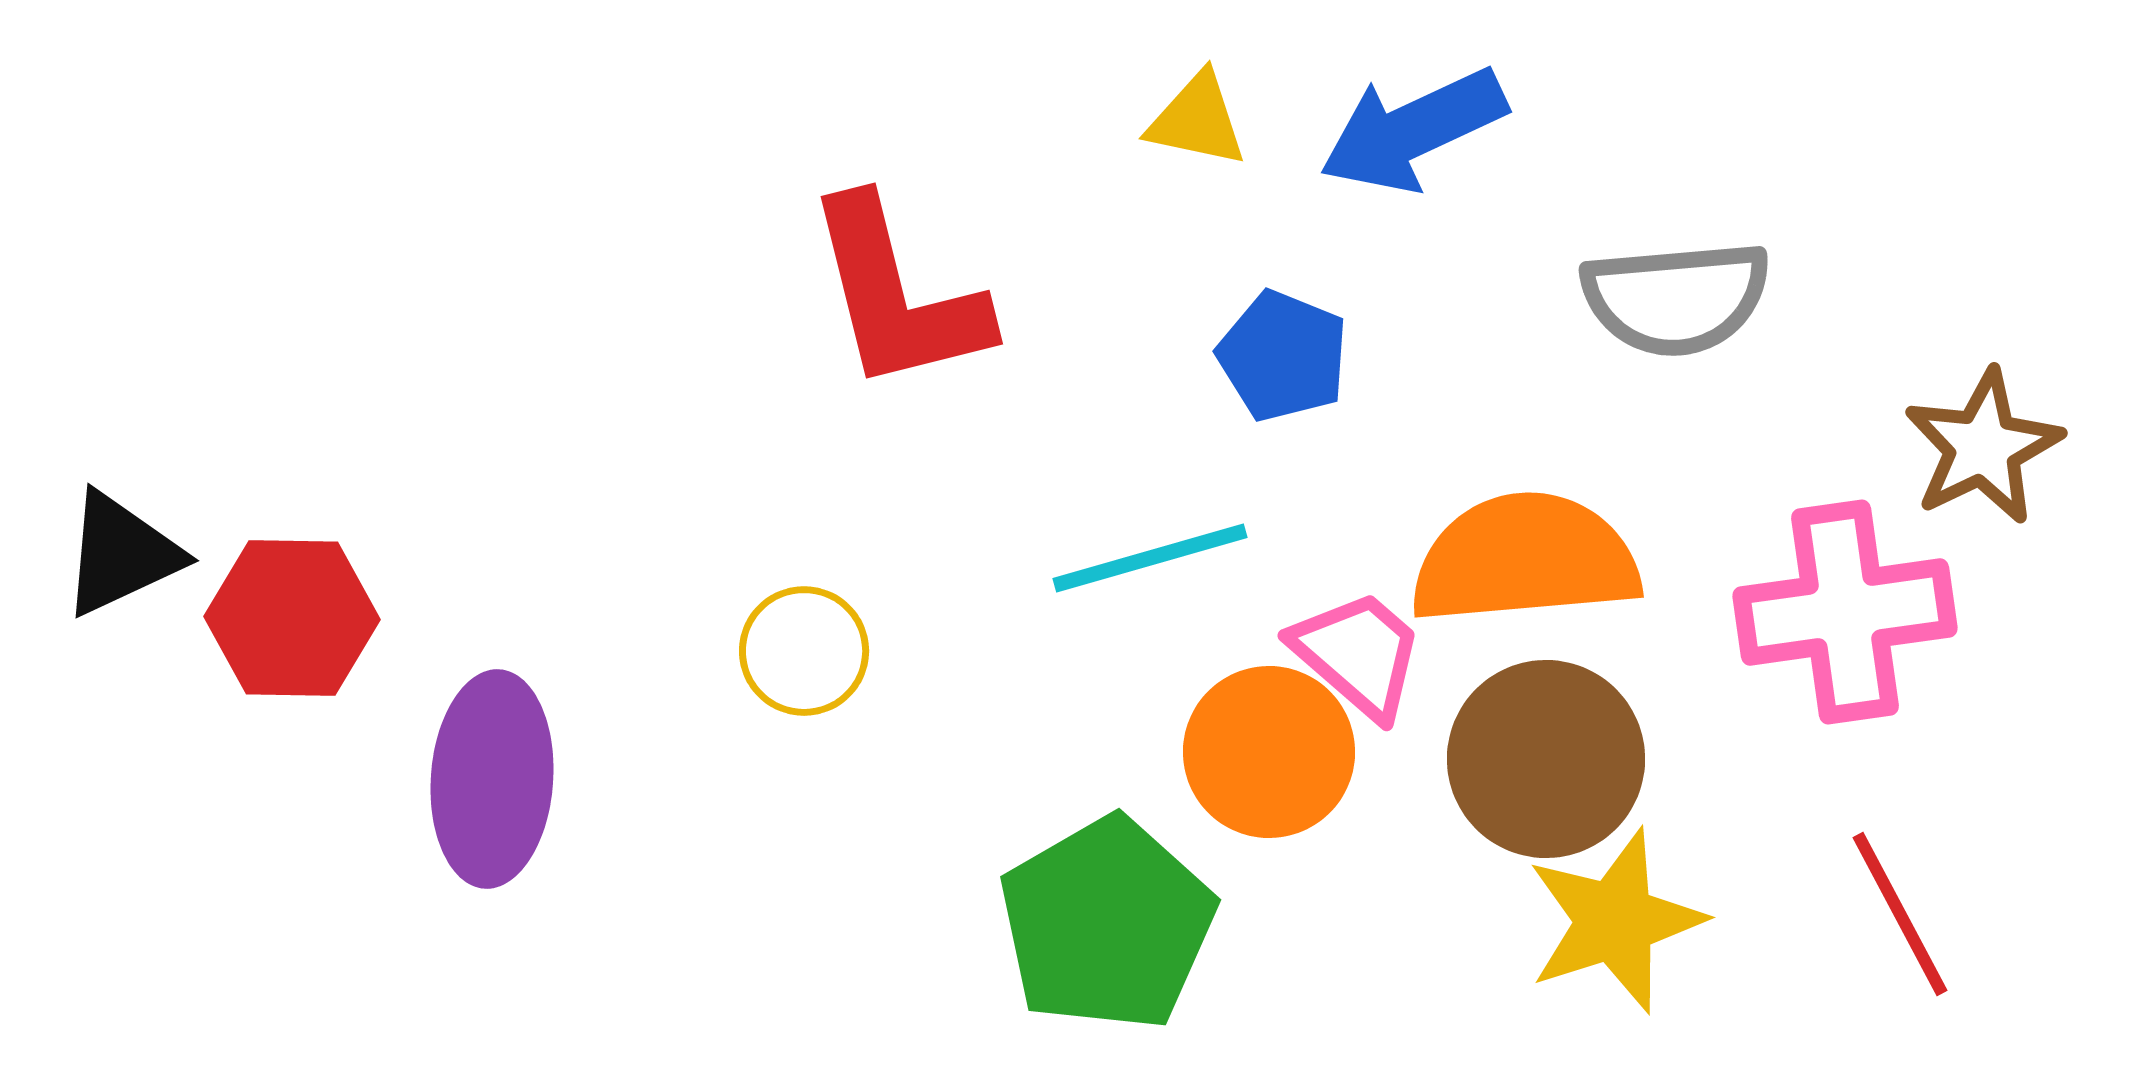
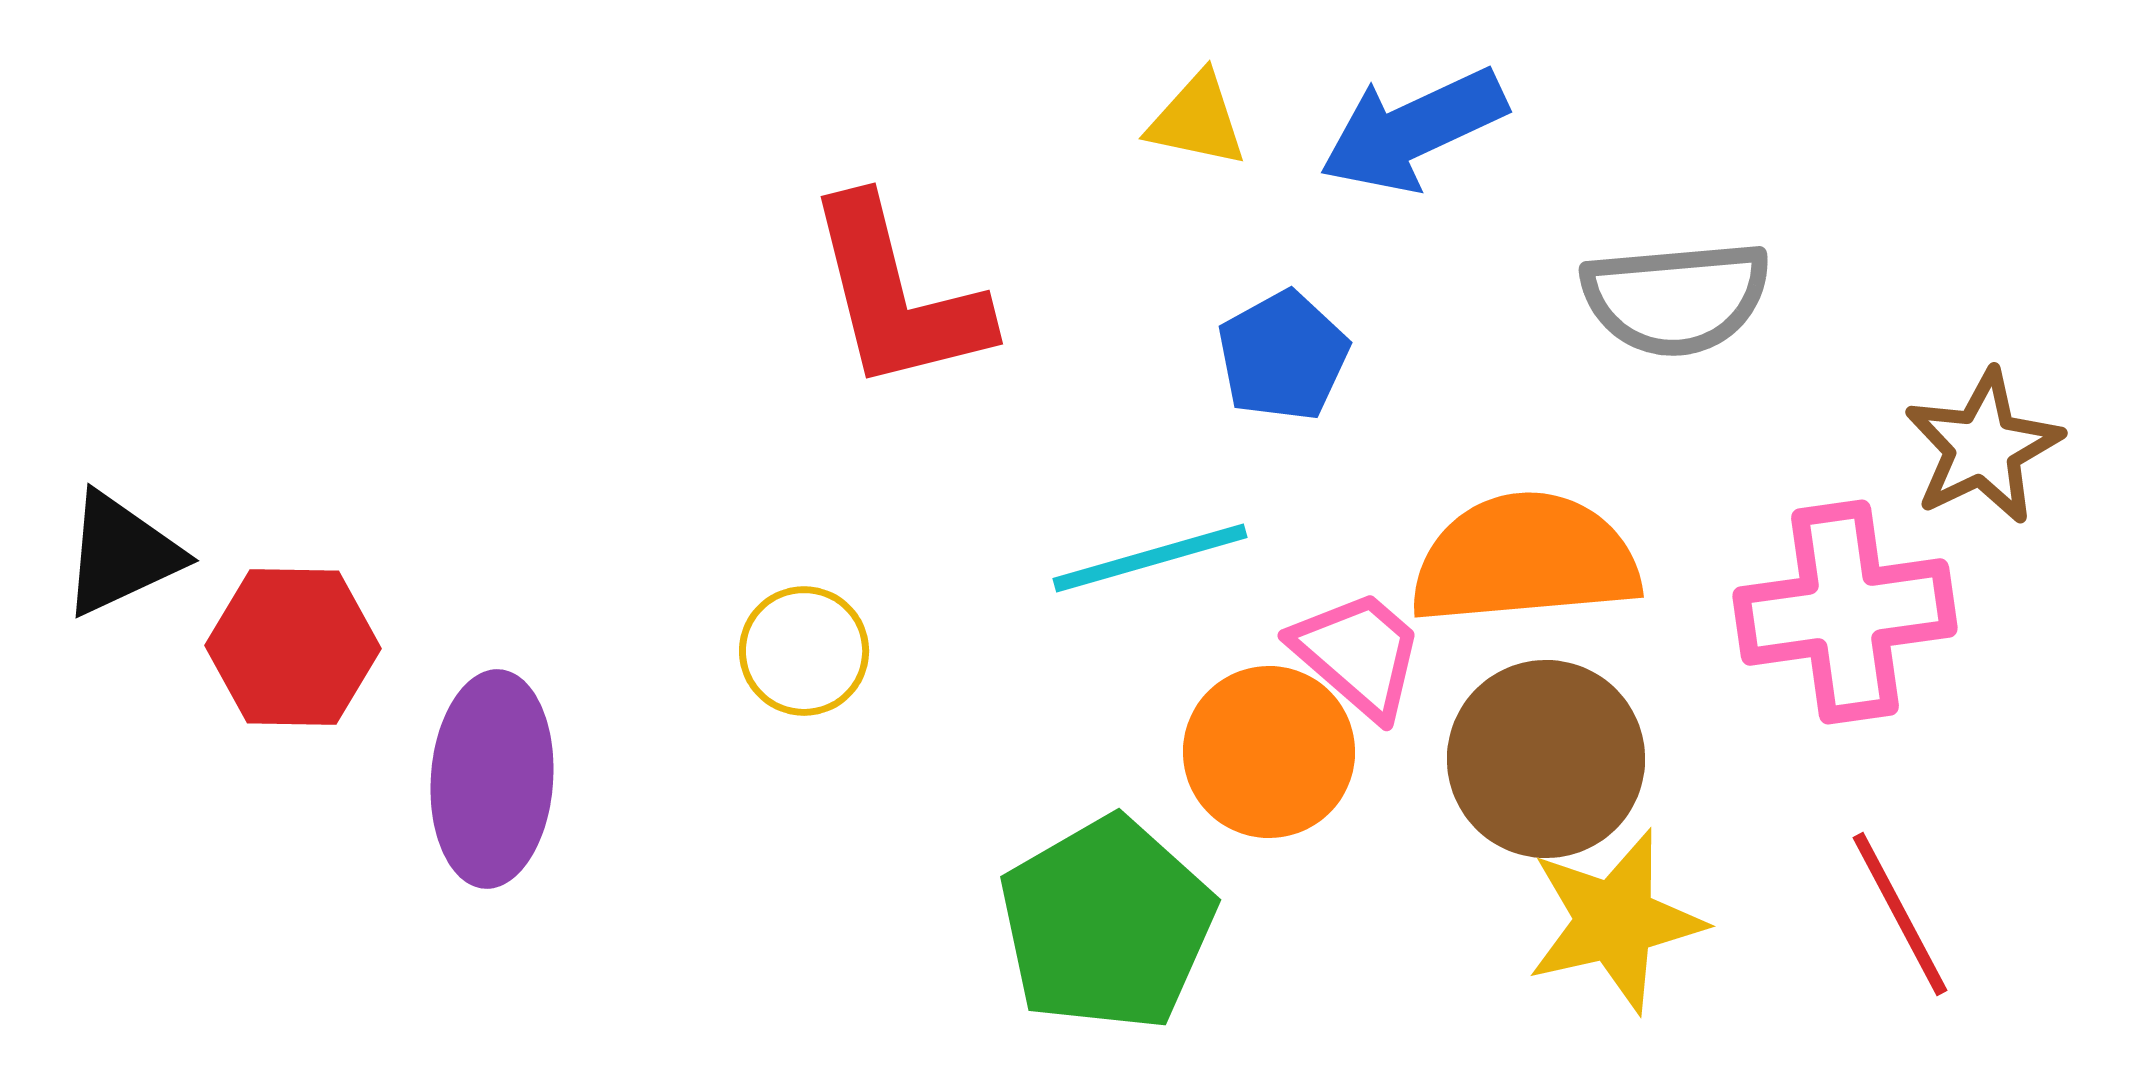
blue pentagon: rotated 21 degrees clockwise
red hexagon: moved 1 px right, 29 px down
yellow star: rotated 5 degrees clockwise
